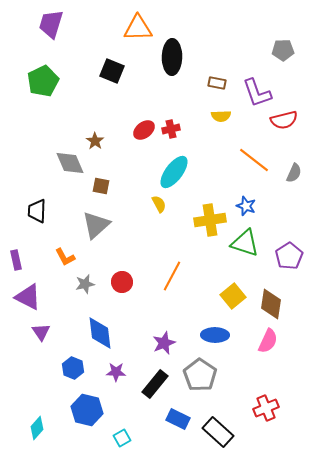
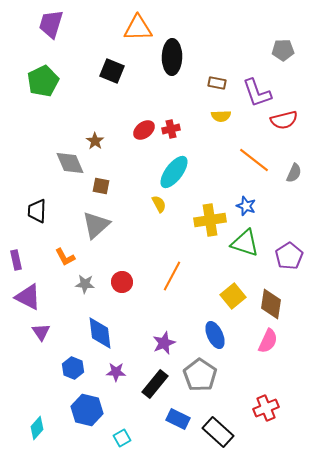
gray star at (85, 284): rotated 18 degrees clockwise
blue ellipse at (215, 335): rotated 64 degrees clockwise
